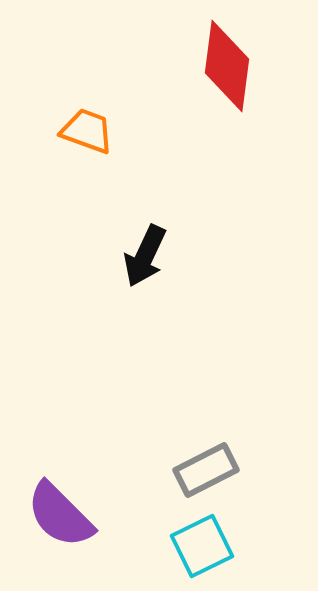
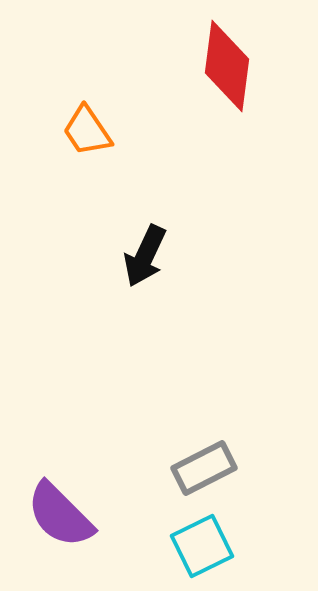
orange trapezoid: rotated 144 degrees counterclockwise
gray rectangle: moved 2 px left, 2 px up
